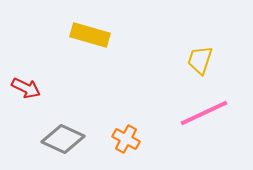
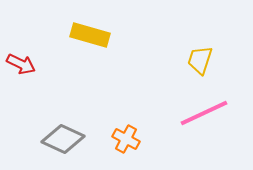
red arrow: moved 5 px left, 24 px up
